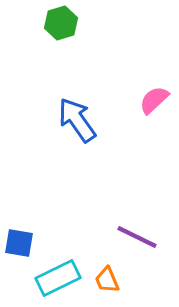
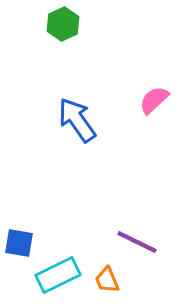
green hexagon: moved 2 px right, 1 px down; rotated 8 degrees counterclockwise
purple line: moved 5 px down
cyan rectangle: moved 3 px up
